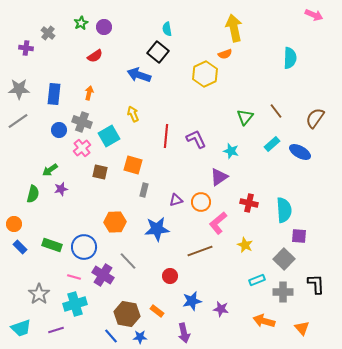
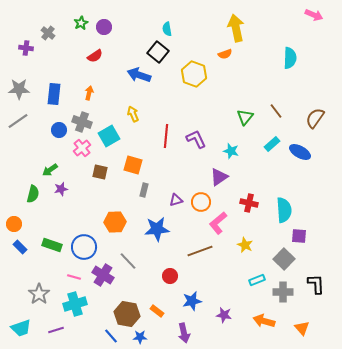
yellow arrow at (234, 28): moved 2 px right
yellow hexagon at (205, 74): moved 11 px left; rotated 15 degrees counterclockwise
purple star at (221, 309): moved 3 px right, 6 px down
